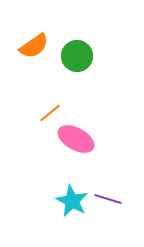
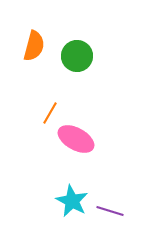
orange semicircle: rotated 40 degrees counterclockwise
orange line: rotated 20 degrees counterclockwise
purple line: moved 2 px right, 12 px down
